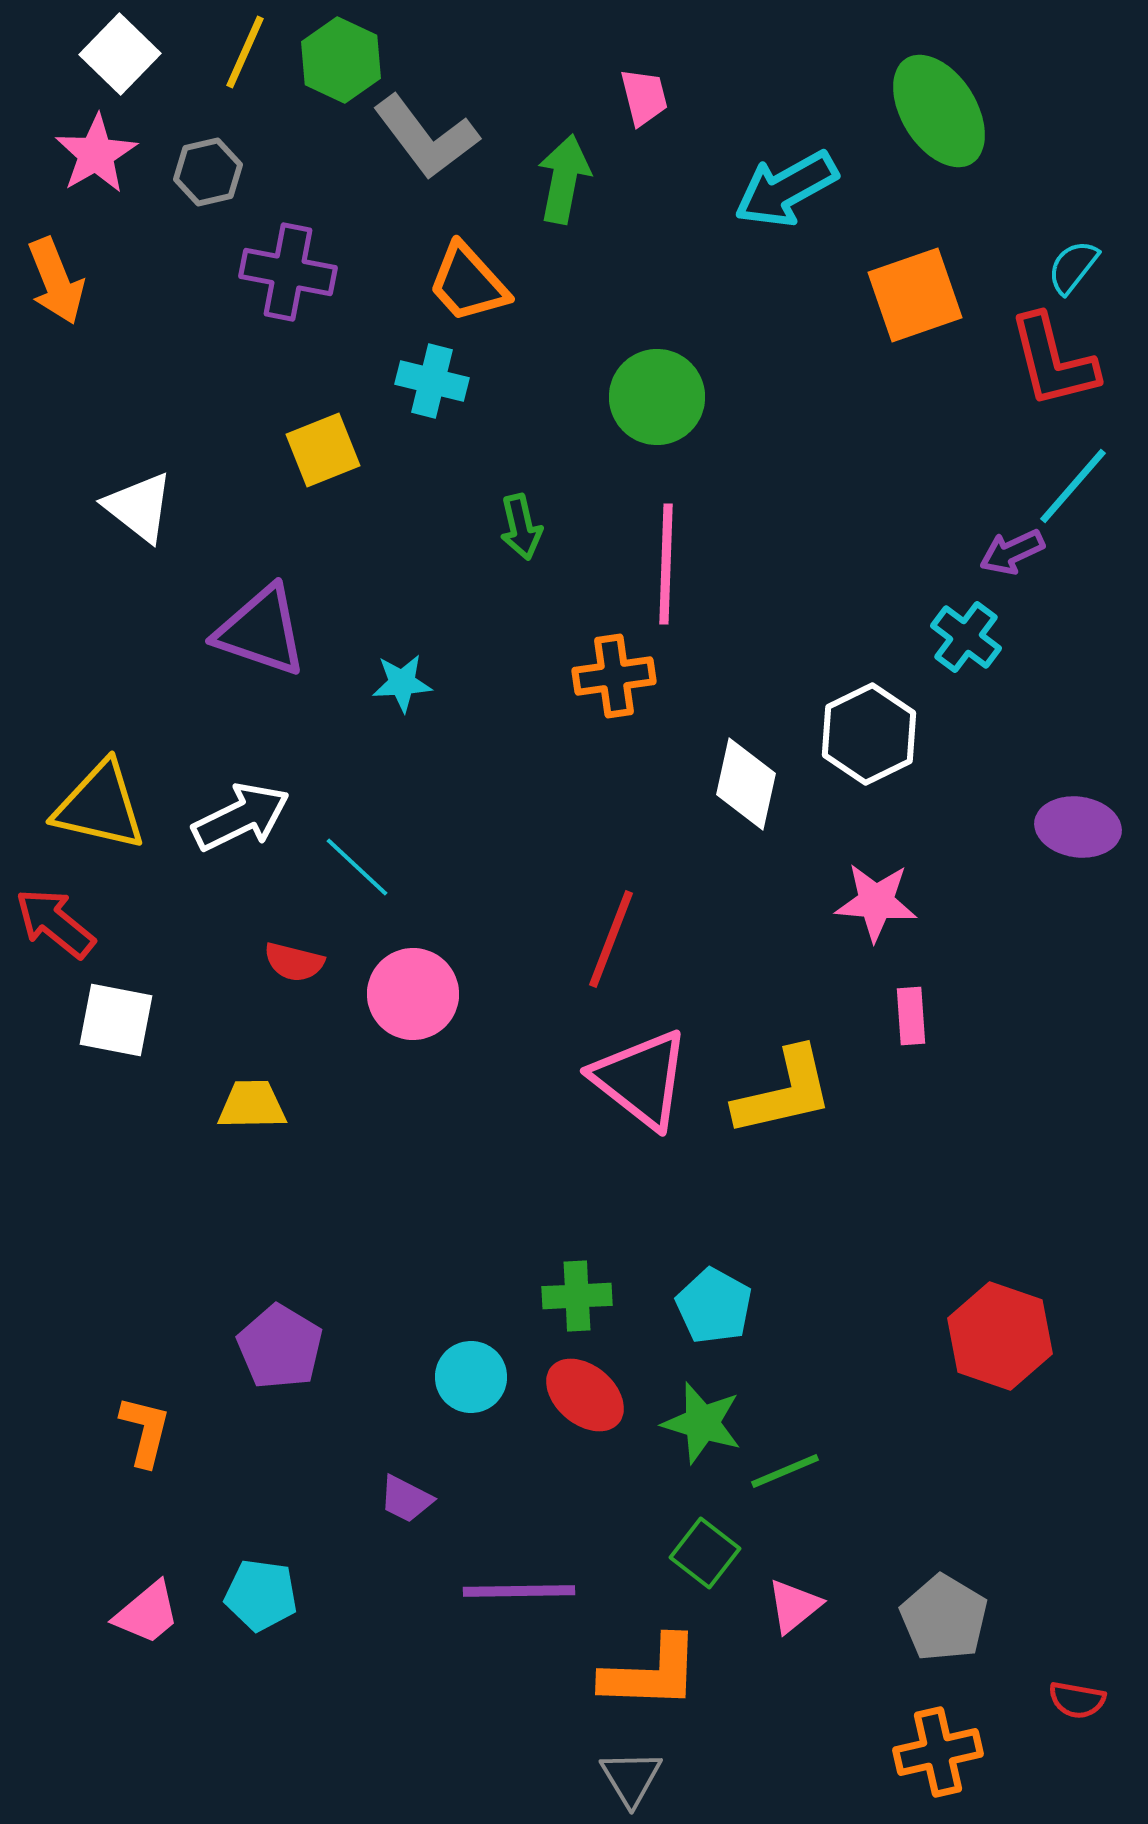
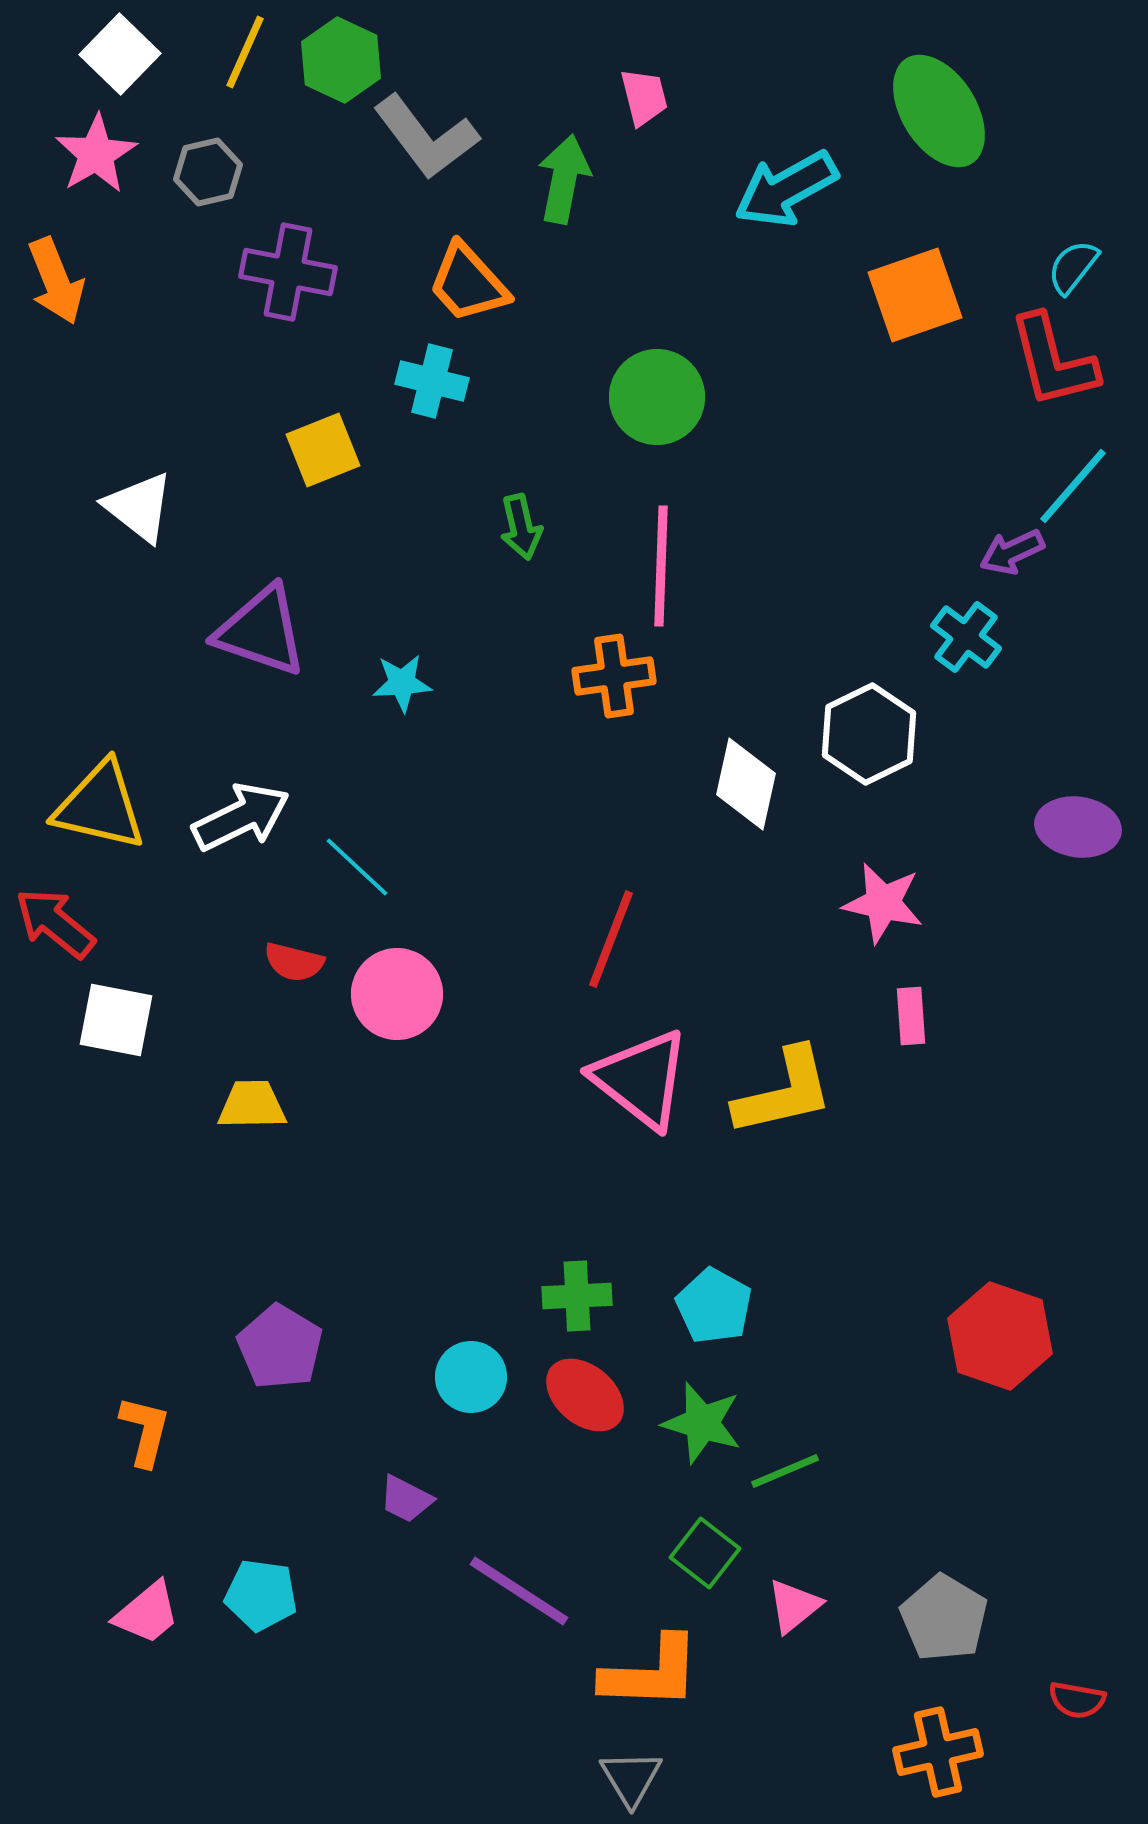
pink line at (666, 564): moved 5 px left, 2 px down
pink star at (876, 902): moved 7 px right, 1 px down; rotated 8 degrees clockwise
pink circle at (413, 994): moved 16 px left
purple line at (519, 1591): rotated 34 degrees clockwise
